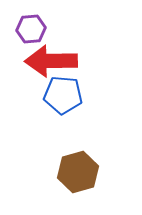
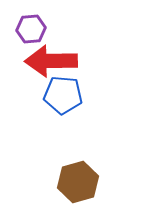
brown hexagon: moved 10 px down
